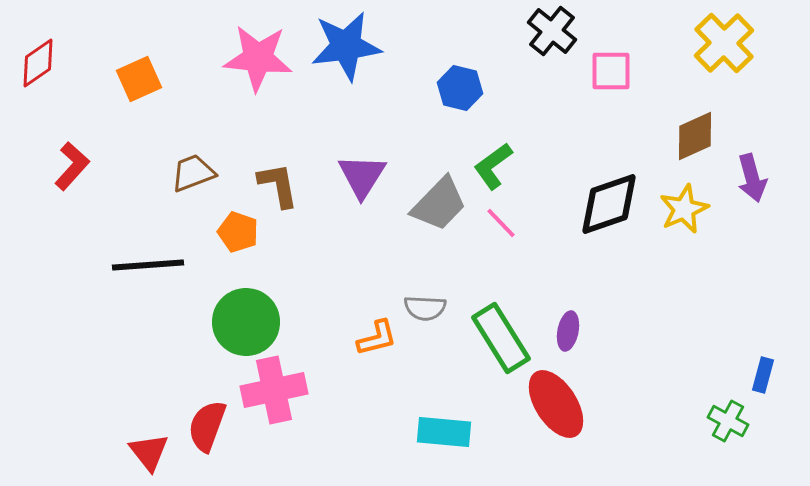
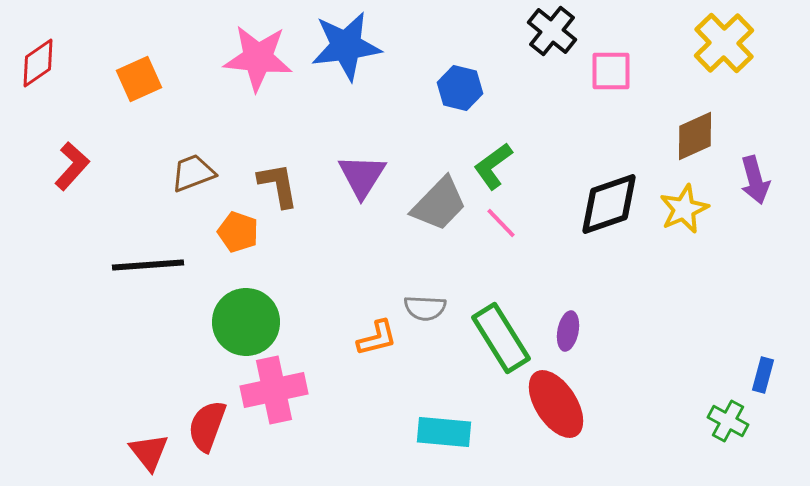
purple arrow: moved 3 px right, 2 px down
